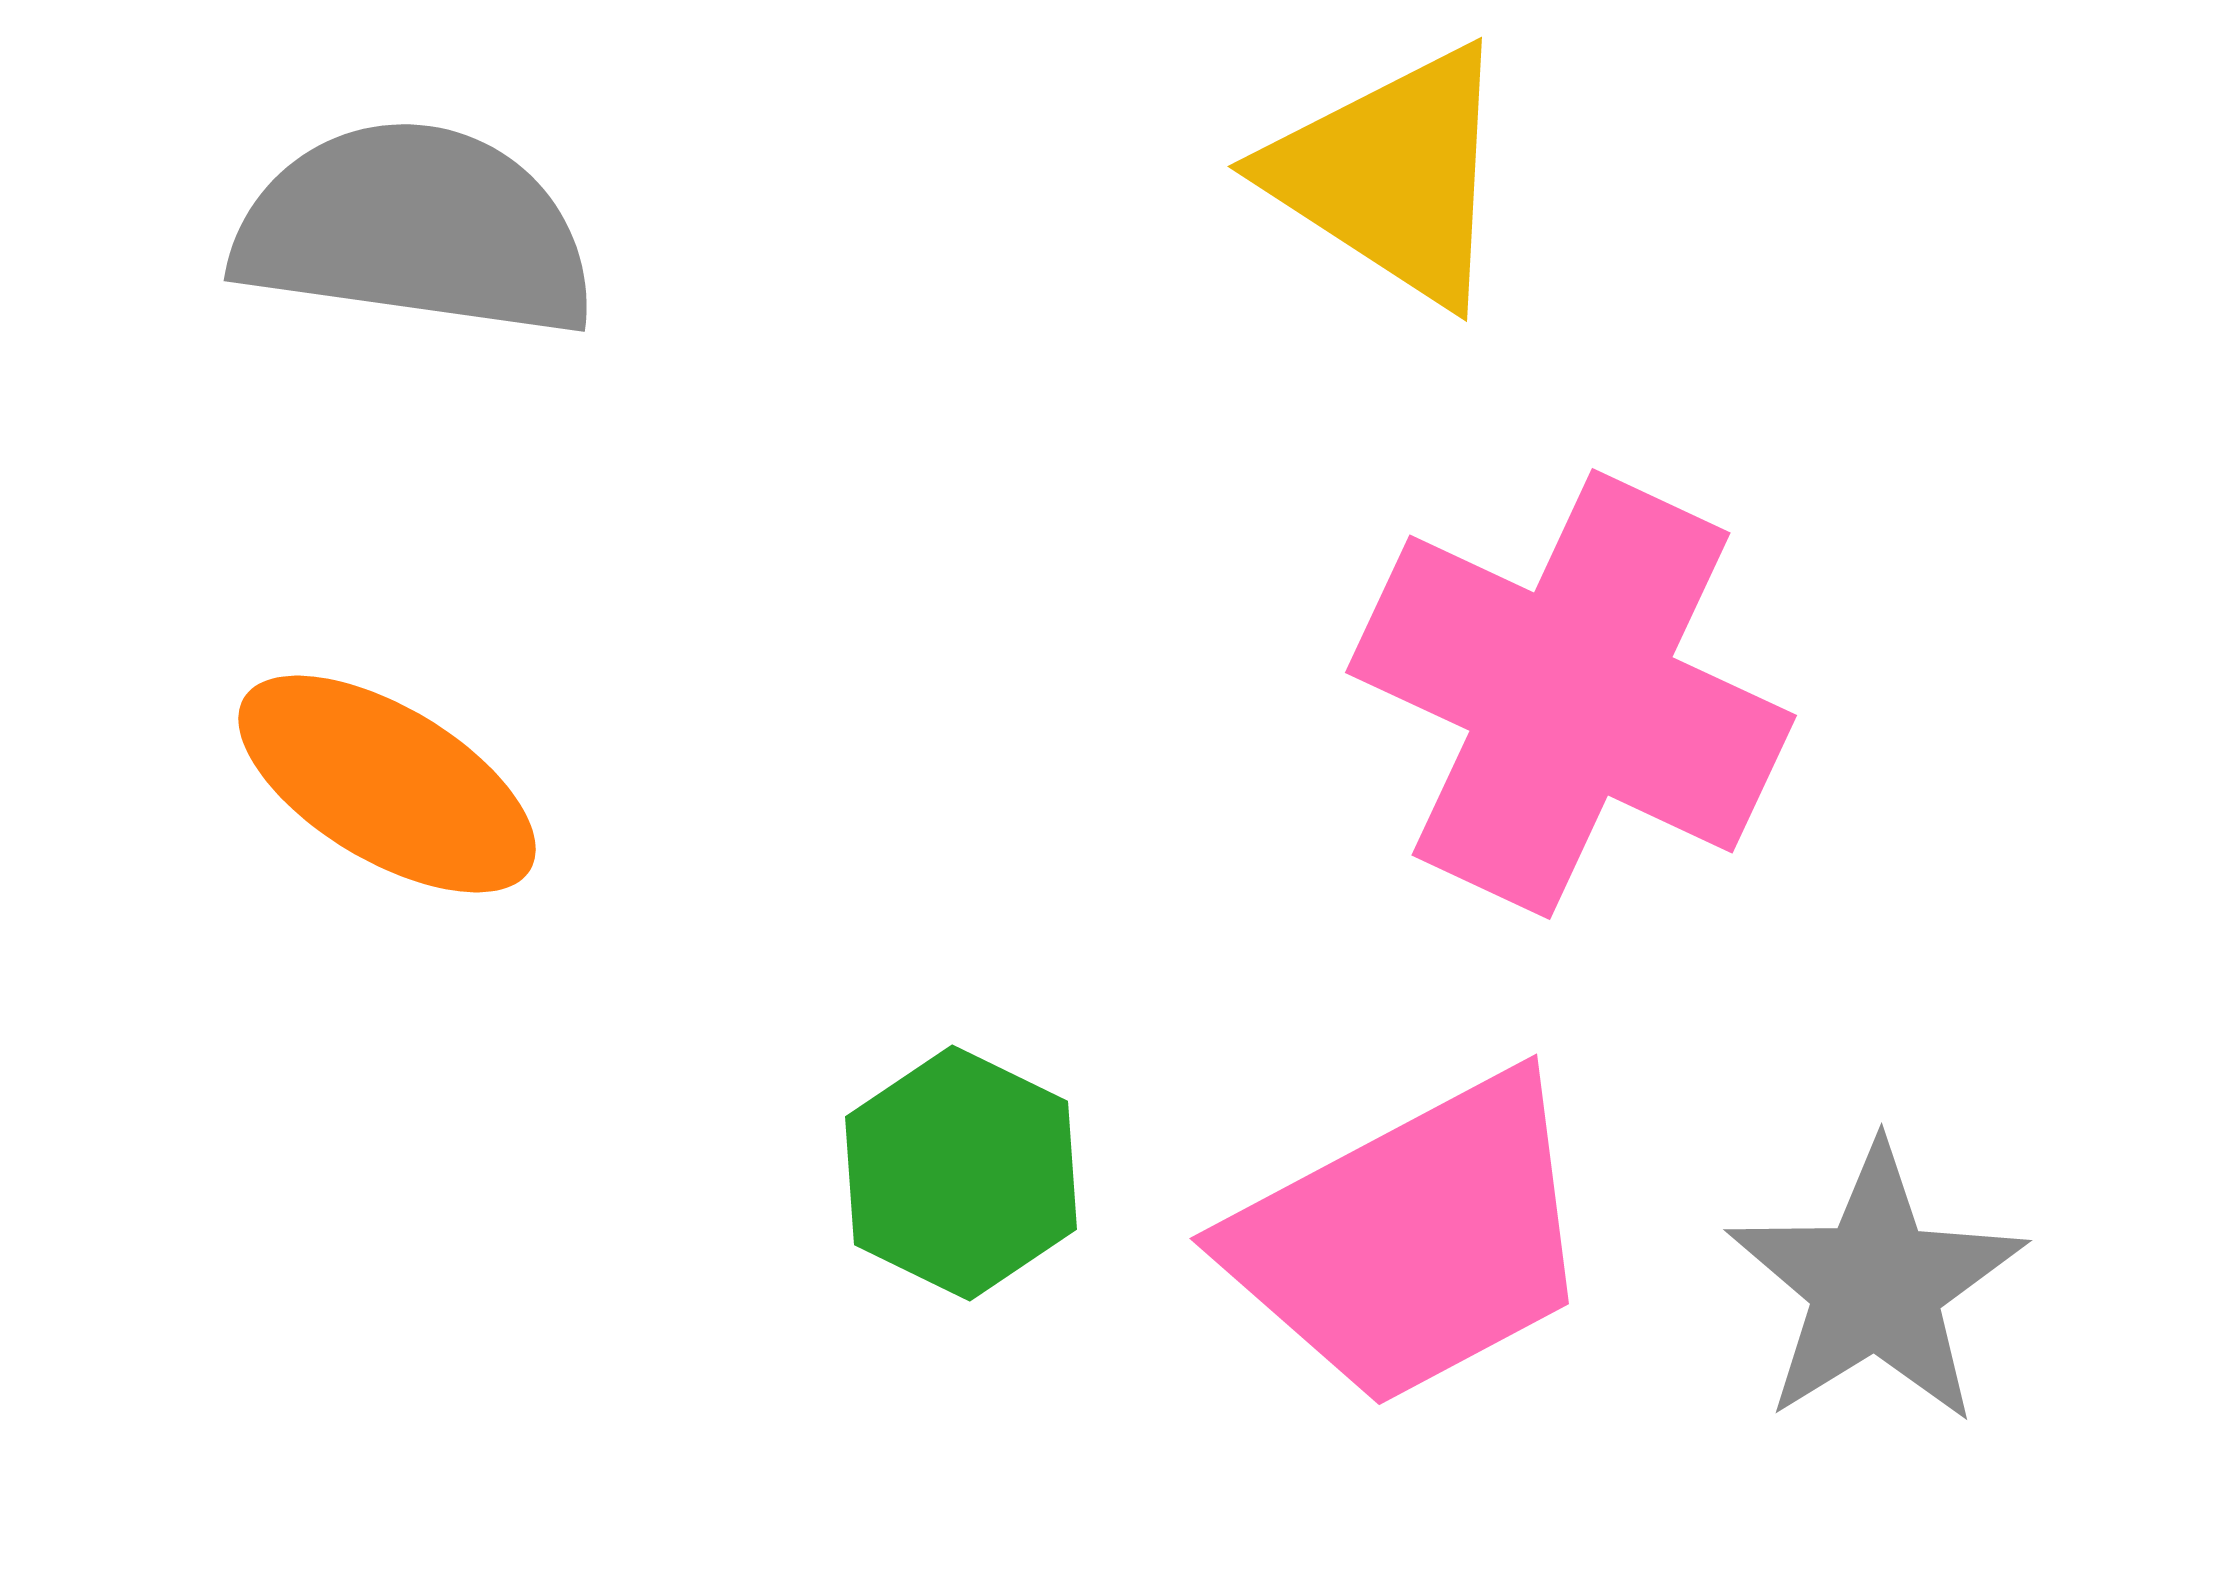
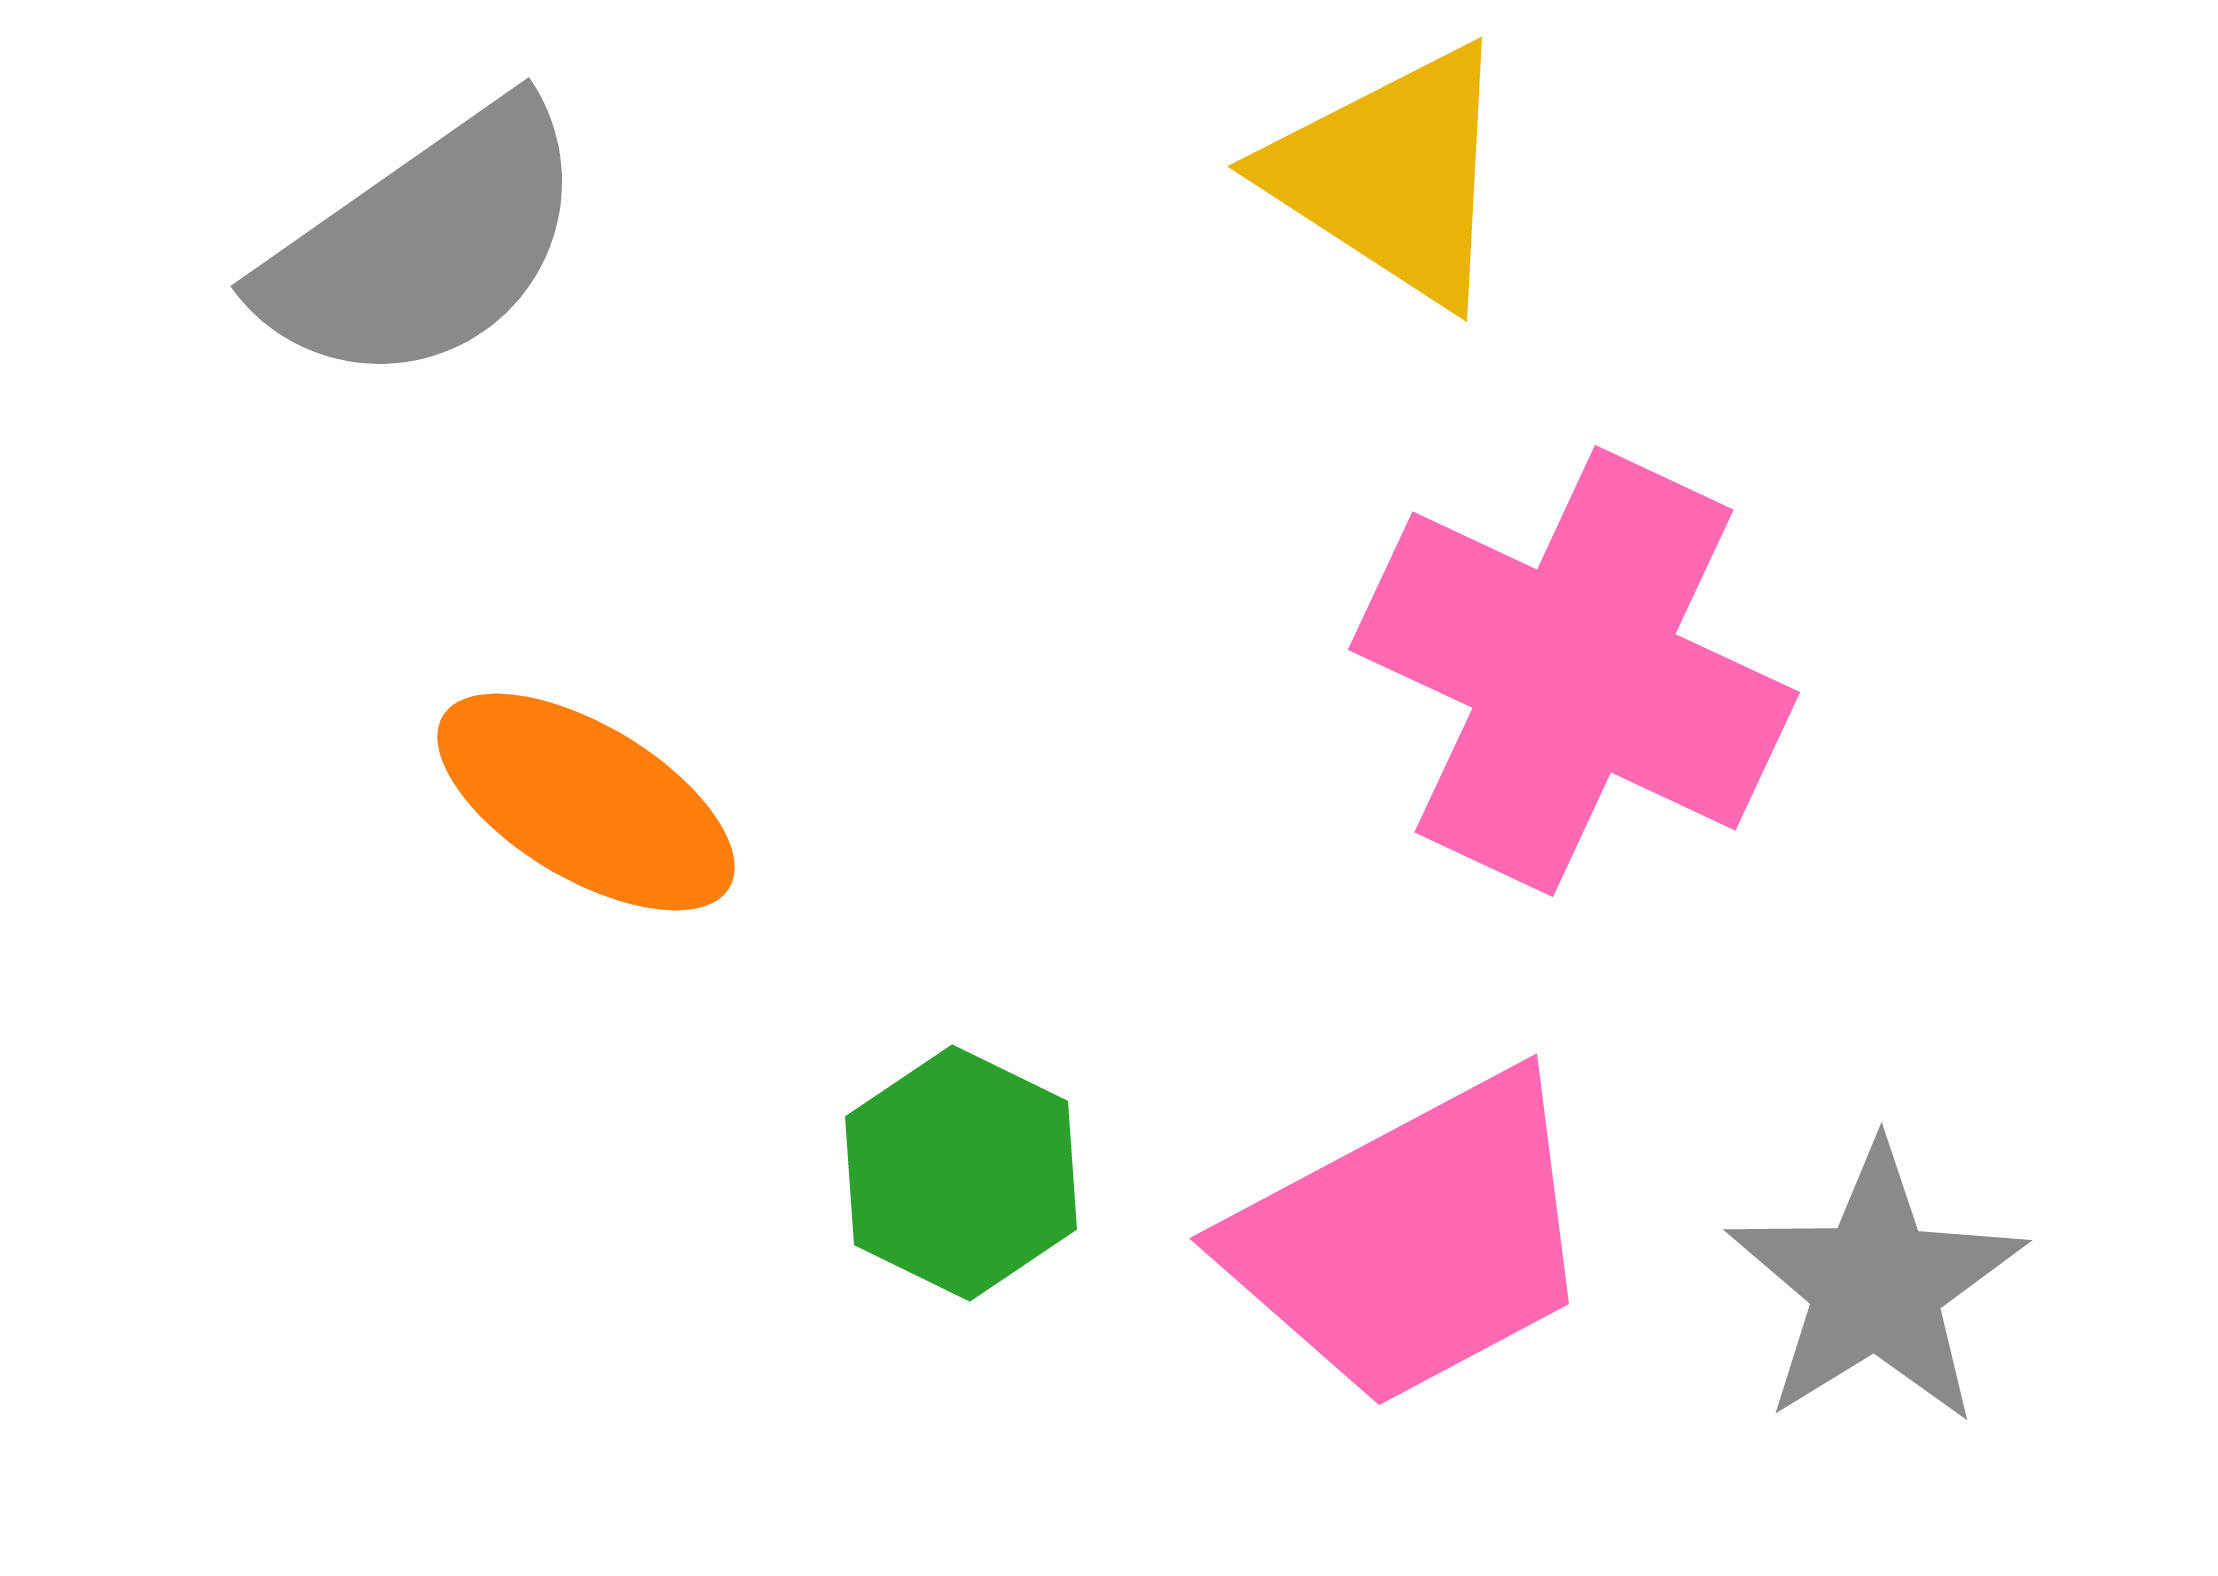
gray semicircle: moved 9 px right, 15 px down; rotated 137 degrees clockwise
pink cross: moved 3 px right, 23 px up
orange ellipse: moved 199 px right, 18 px down
